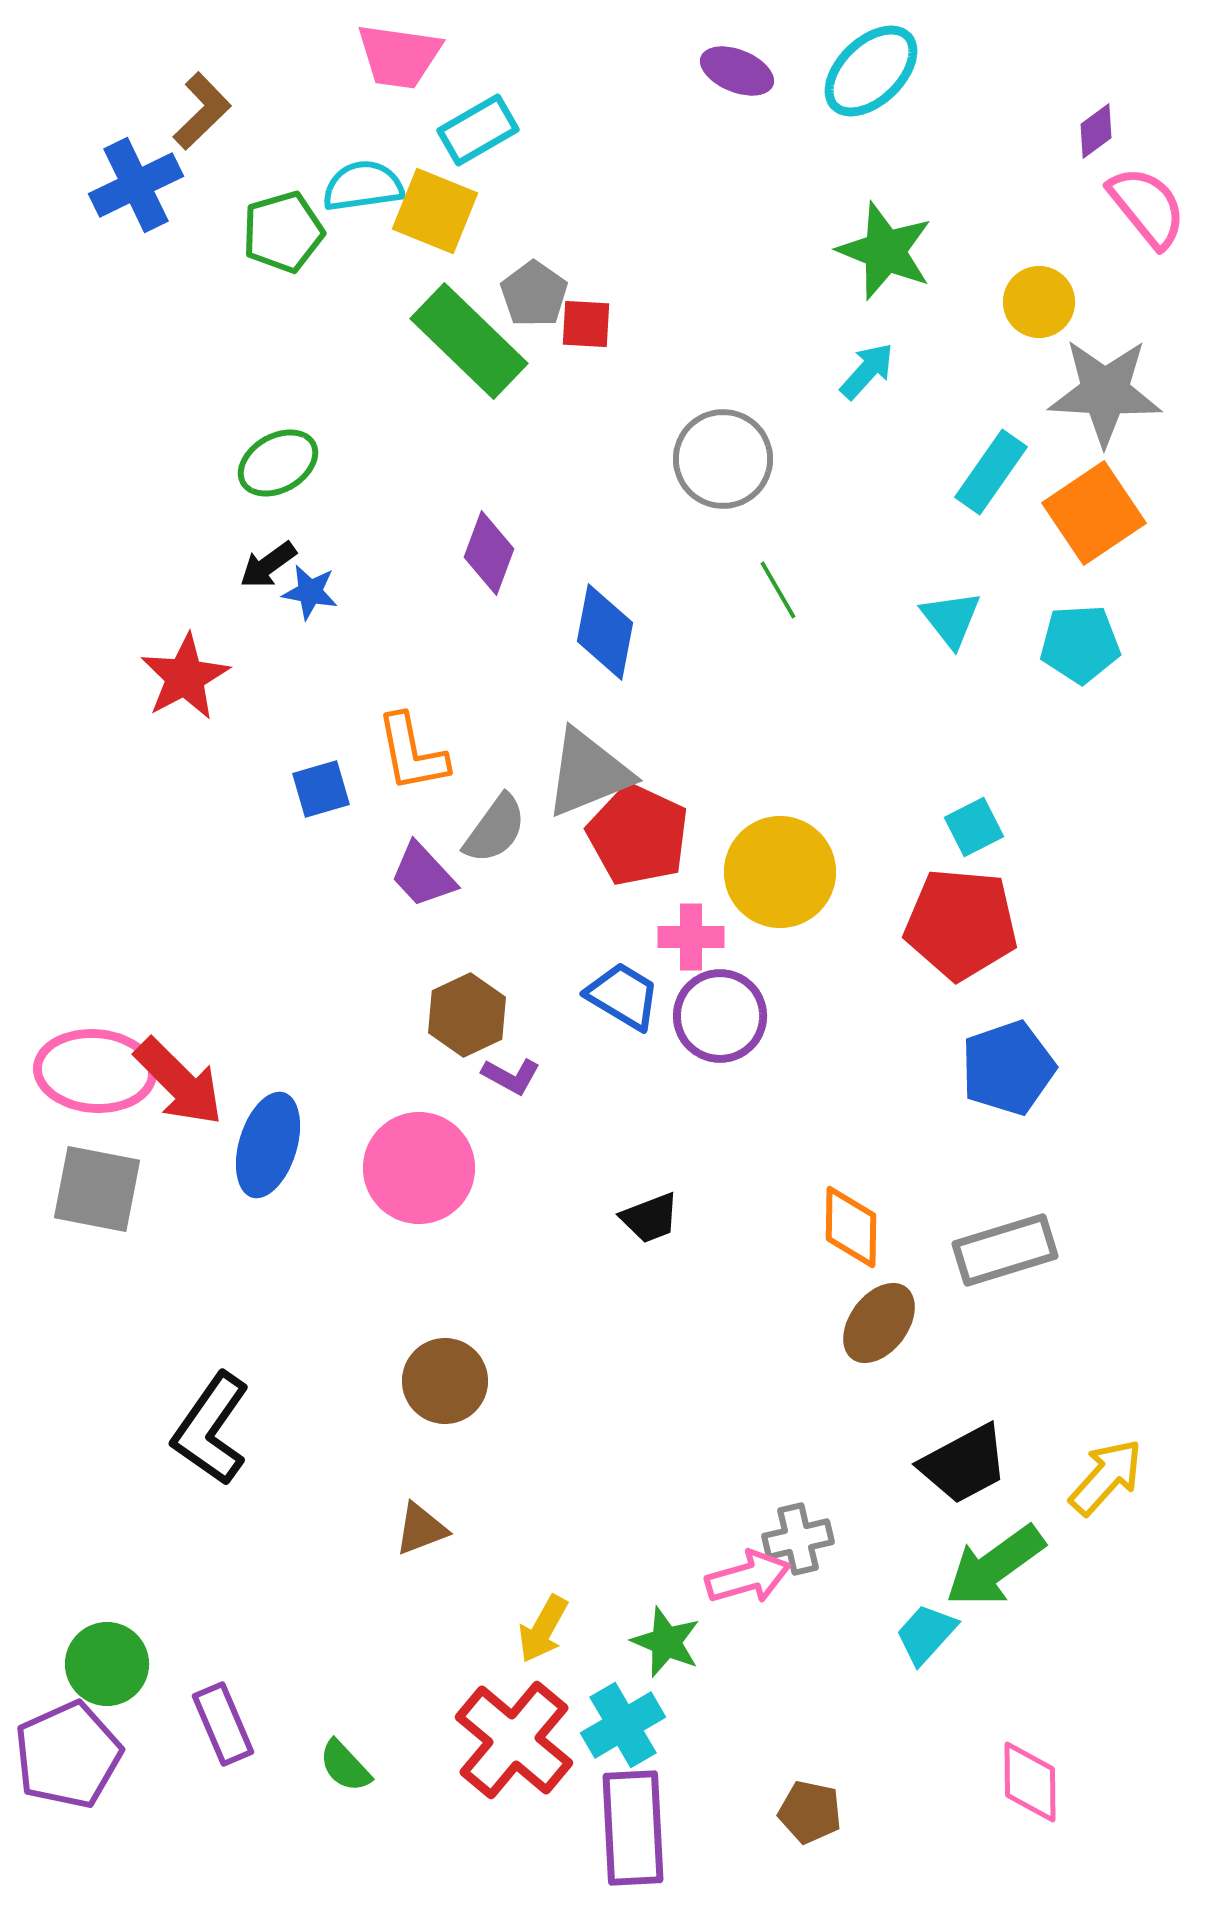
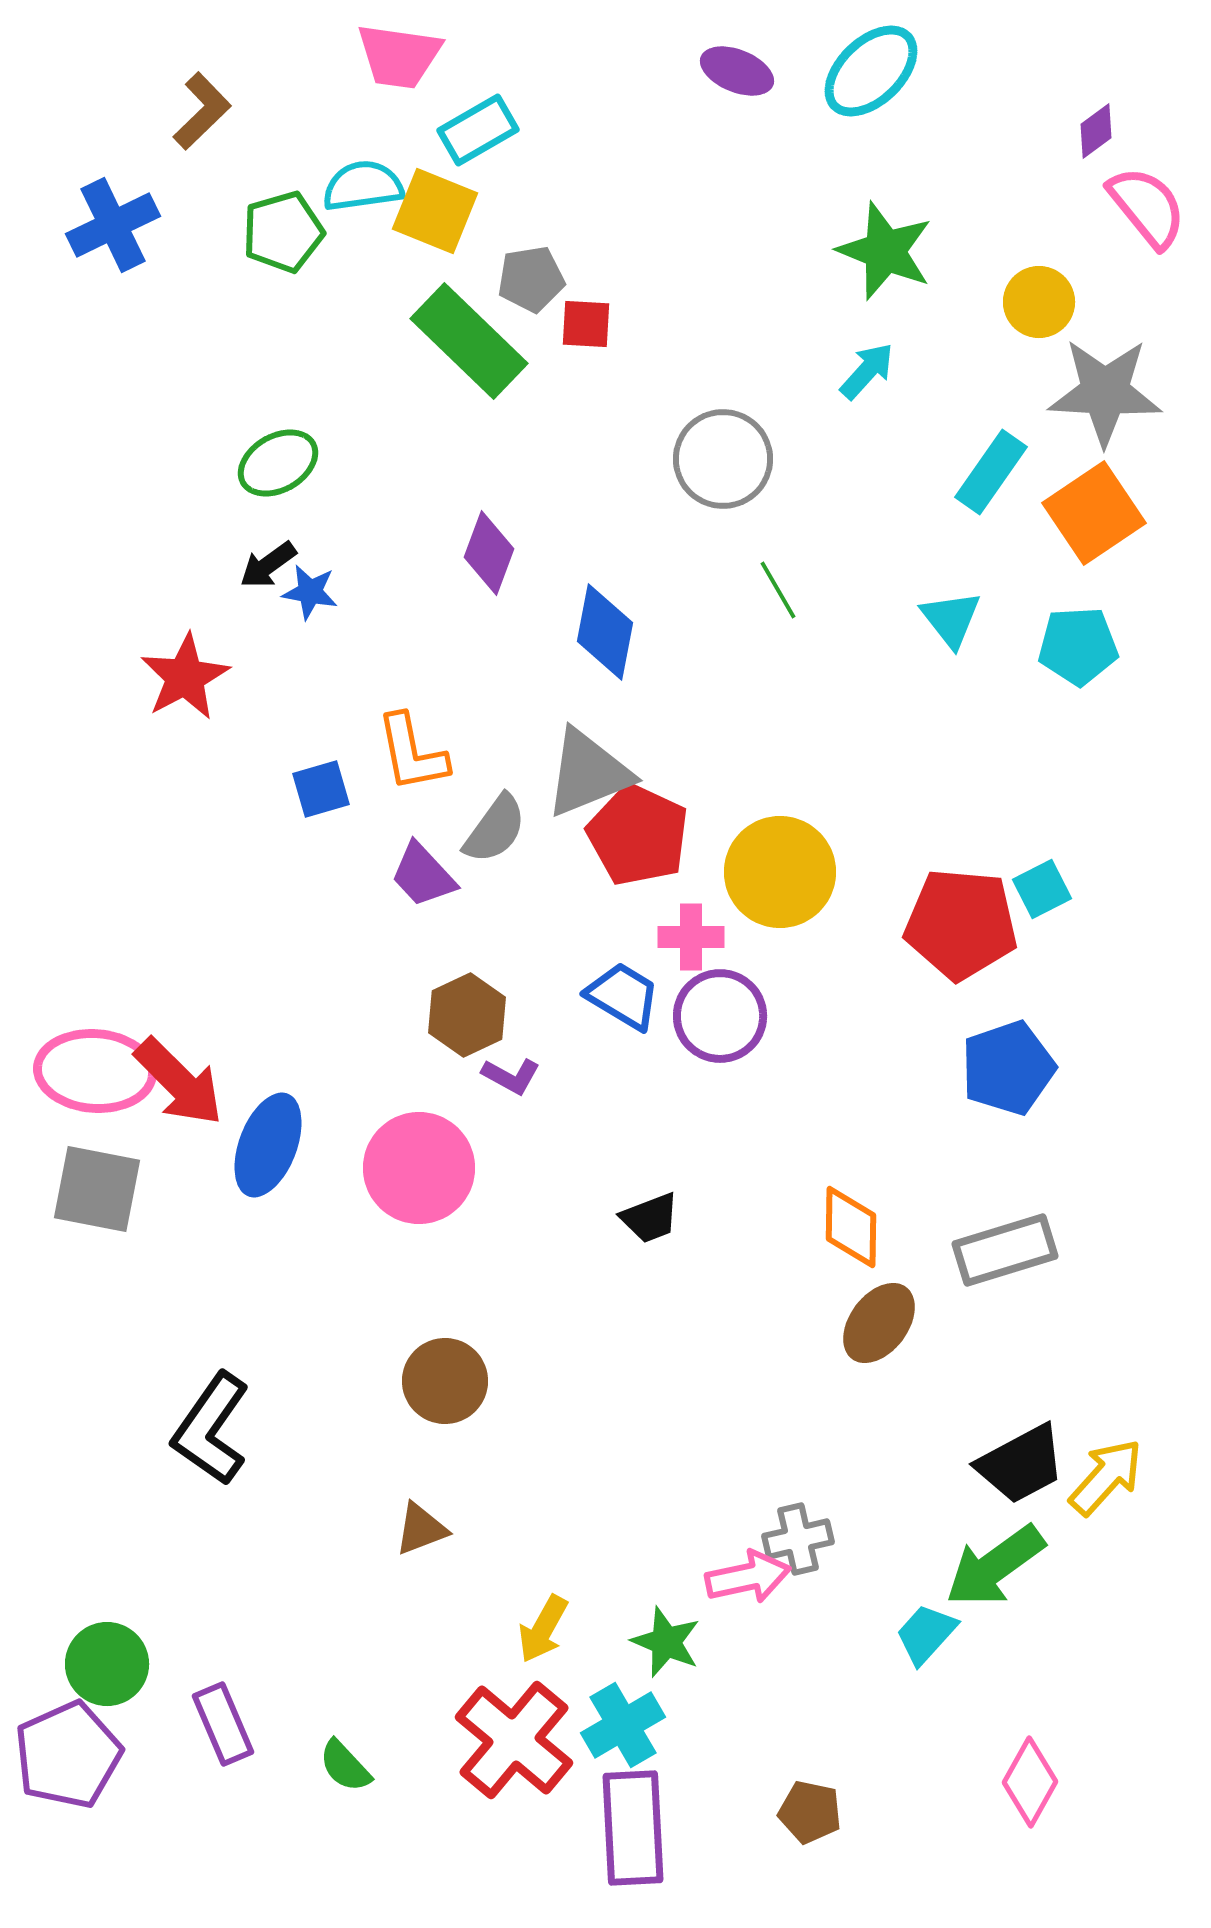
blue cross at (136, 185): moved 23 px left, 40 px down
gray pentagon at (534, 294): moved 3 px left, 15 px up; rotated 28 degrees clockwise
cyan pentagon at (1080, 644): moved 2 px left, 2 px down
cyan square at (974, 827): moved 68 px right, 62 px down
blue ellipse at (268, 1145): rotated 4 degrees clockwise
black trapezoid at (964, 1464): moved 57 px right
pink arrow at (748, 1577): rotated 4 degrees clockwise
pink diamond at (1030, 1782): rotated 30 degrees clockwise
